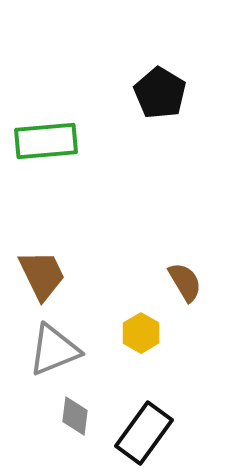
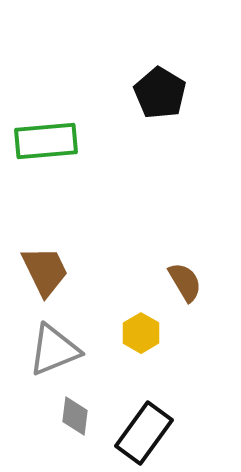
brown trapezoid: moved 3 px right, 4 px up
